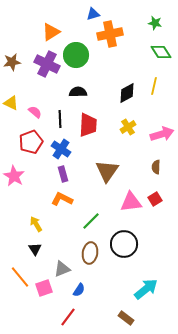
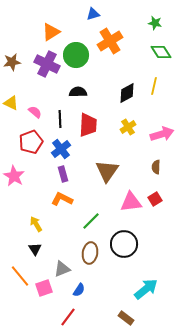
orange cross: moved 7 px down; rotated 20 degrees counterclockwise
blue cross: rotated 18 degrees clockwise
orange line: moved 1 px up
